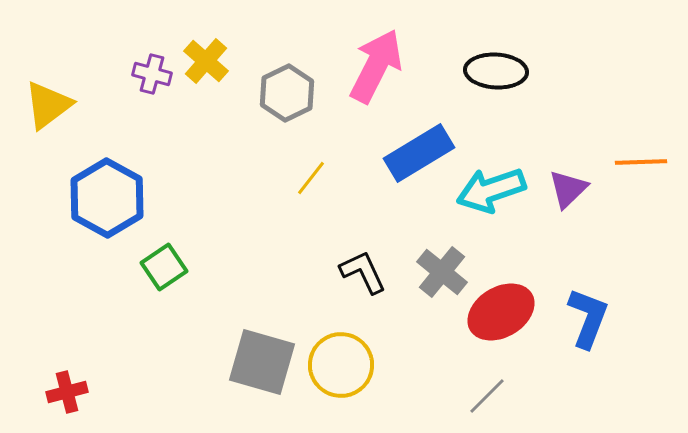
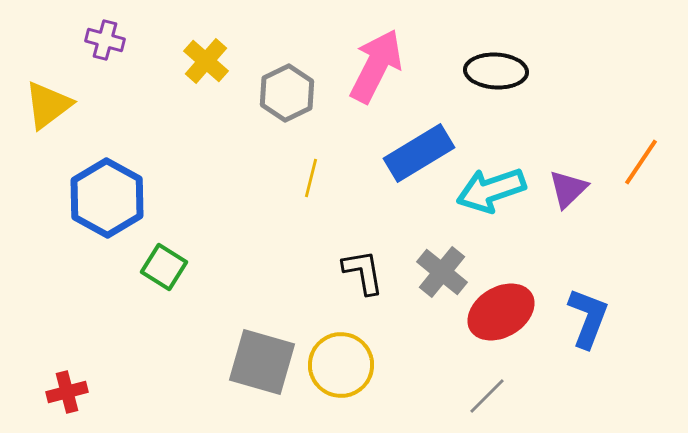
purple cross: moved 47 px left, 34 px up
orange line: rotated 54 degrees counterclockwise
yellow line: rotated 24 degrees counterclockwise
green square: rotated 24 degrees counterclockwise
black L-shape: rotated 15 degrees clockwise
